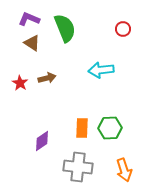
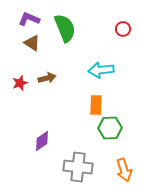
red star: rotated 21 degrees clockwise
orange rectangle: moved 14 px right, 23 px up
